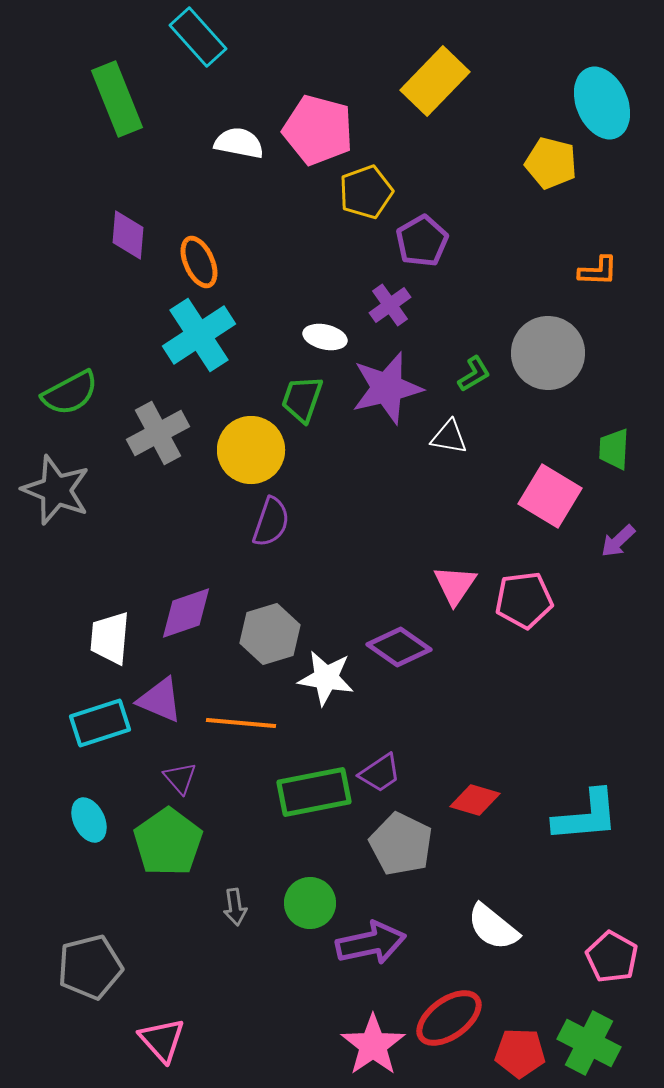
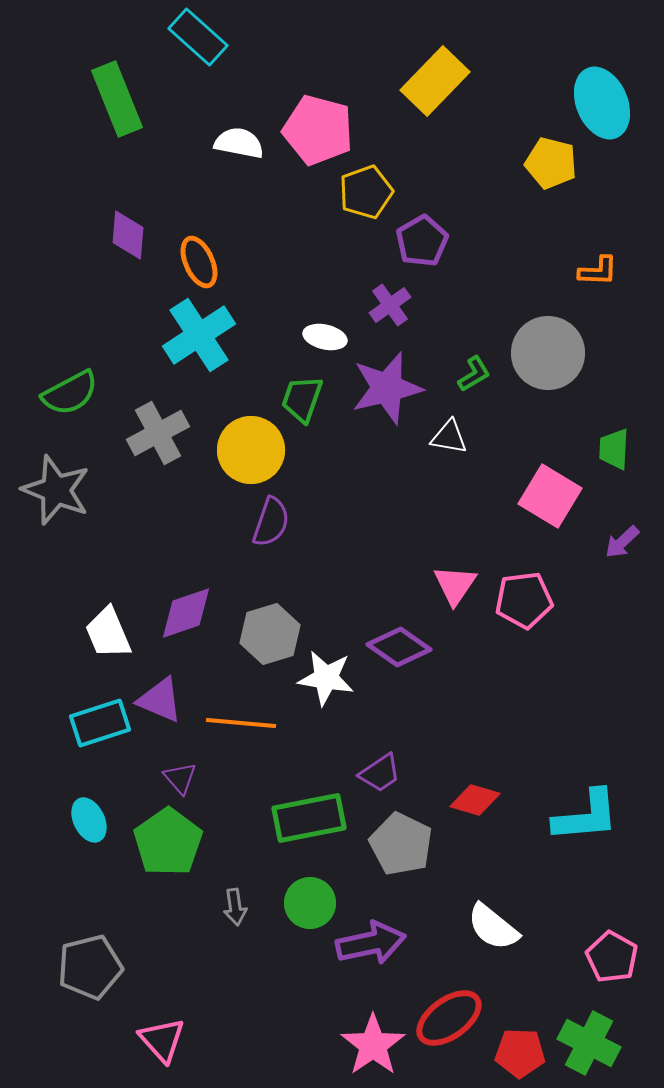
cyan rectangle at (198, 37): rotated 6 degrees counterclockwise
purple arrow at (618, 541): moved 4 px right, 1 px down
white trapezoid at (110, 638): moved 2 px left, 5 px up; rotated 28 degrees counterclockwise
green rectangle at (314, 792): moved 5 px left, 26 px down
